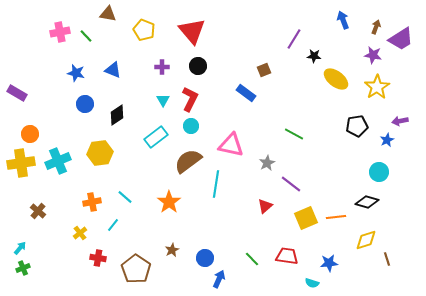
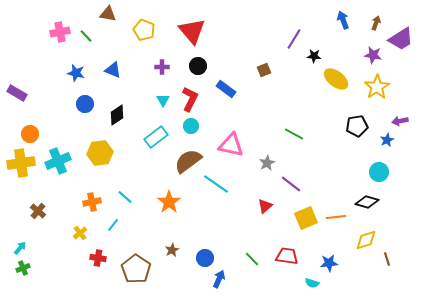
brown arrow at (376, 27): moved 4 px up
blue rectangle at (246, 93): moved 20 px left, 4 px up
cyan line at (216, 184): rotated 64 degrees counterclockwise
